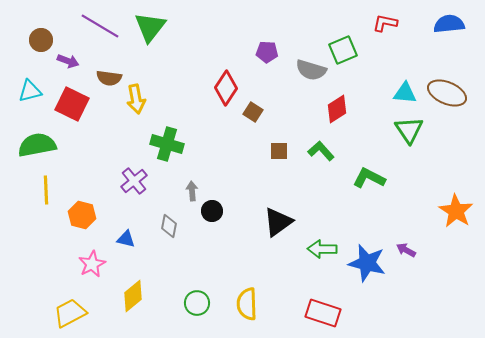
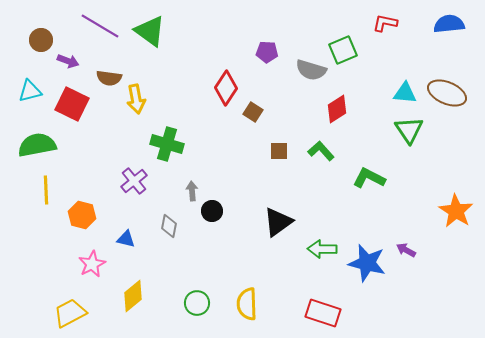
green triangle at (150, 27): moved 4 px down; rotated 32 degrees counterclockwise
